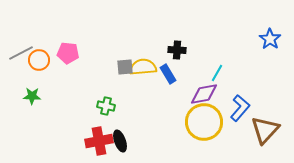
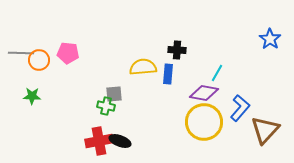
gray line: rotated 30 degrees clockwise
gray square: moved 11 px left, 27 px down
blue rectangle: rotated 36 degrees clockwise
purple diamond: moved 1 px up; rotated 20 degrees clockwise
black ellipse: rotated 50 degrees counterclockwise
